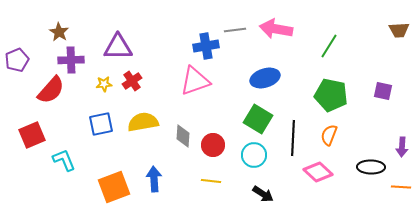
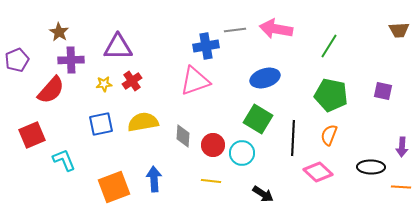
cyan circle: moved 12 px left, 2 px up
